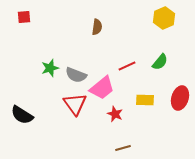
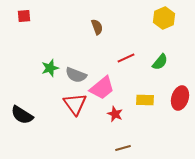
red square: moved 1 px up
brown semicircle: rotated 28 degrees counterclockwise
red line: moved 1 px left, 8 px up
